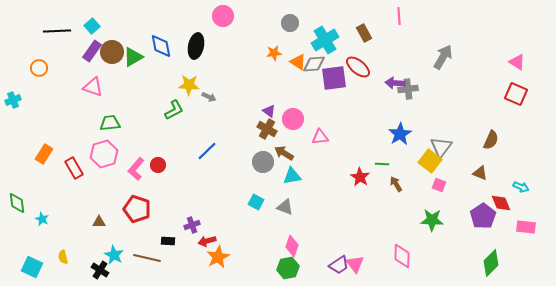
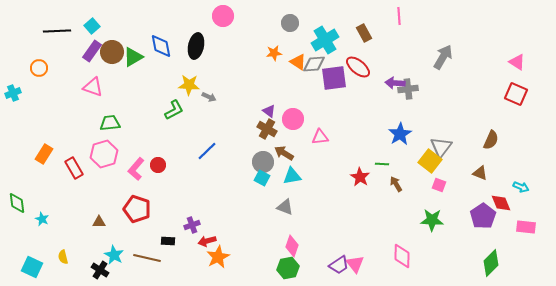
cyan cross at (13, 100): moved 7 px up
cyan square at (256, 202): moved 6 px right, 24 px up
